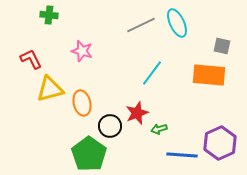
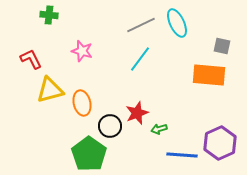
cyan line: moved 12 px left, 14 px up
yellow triangle: moved 1 px down
